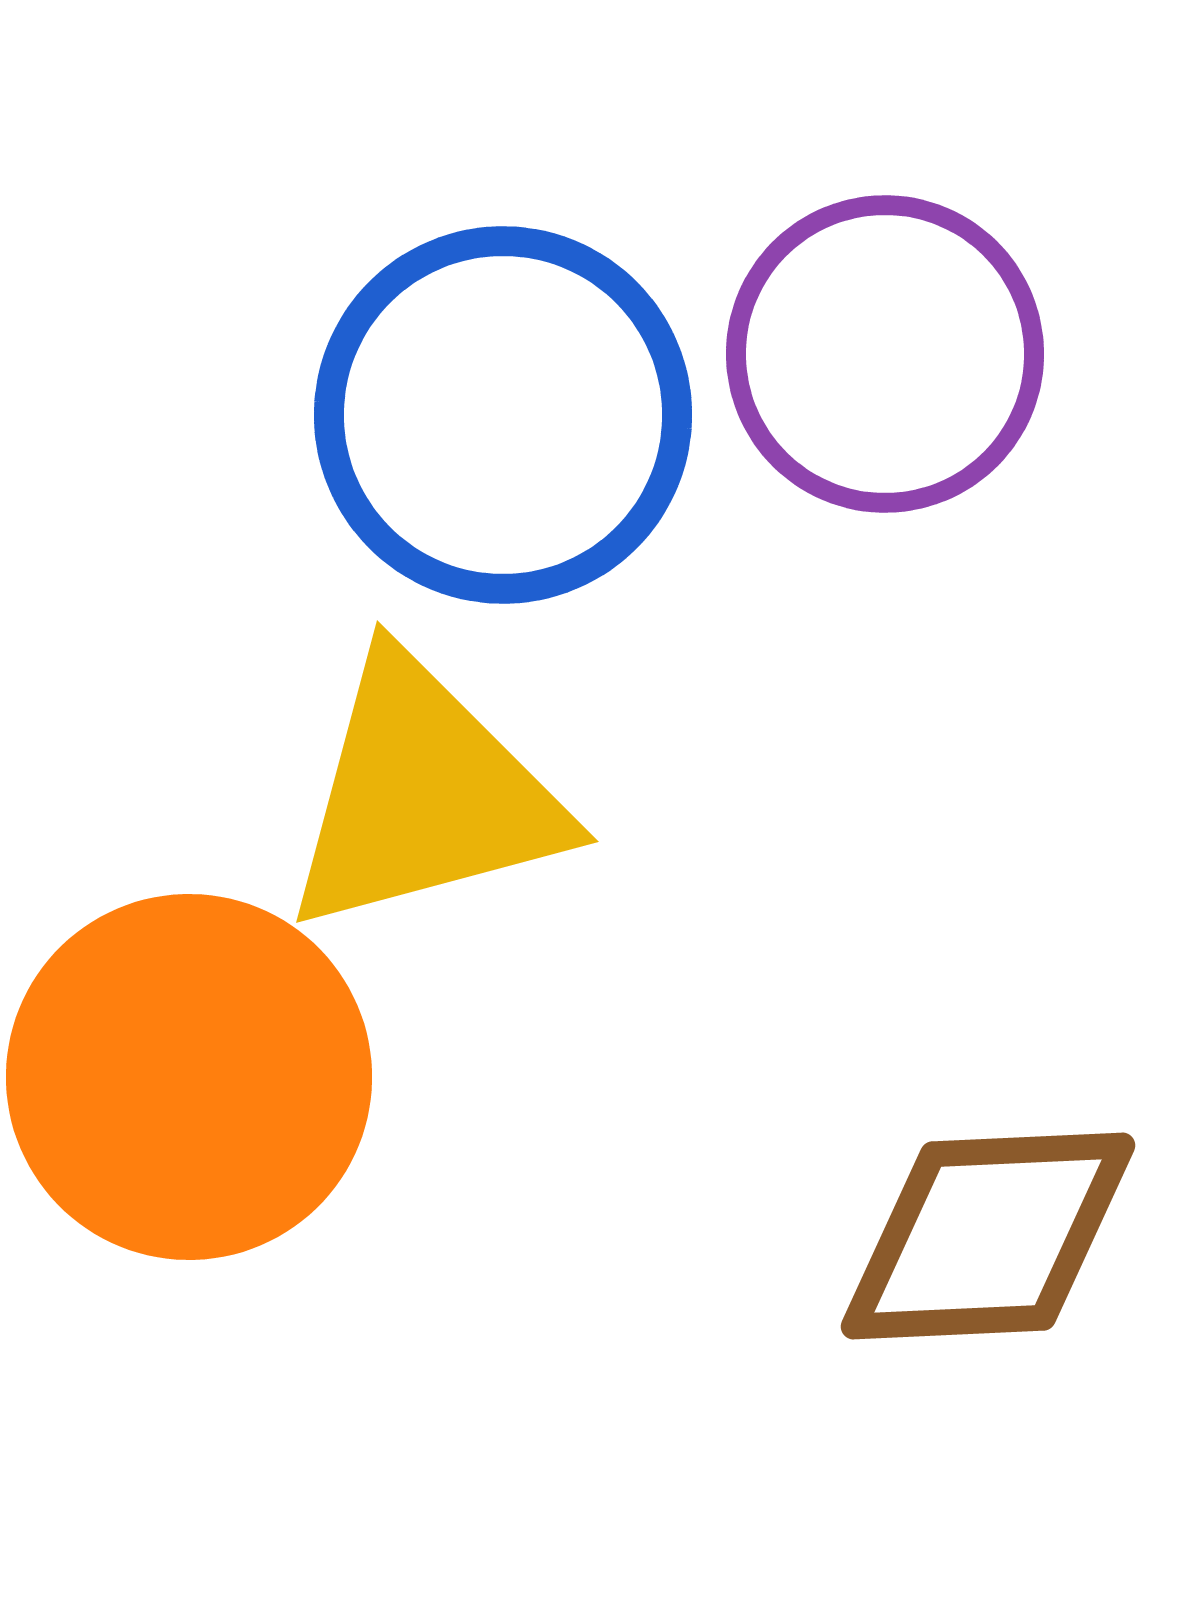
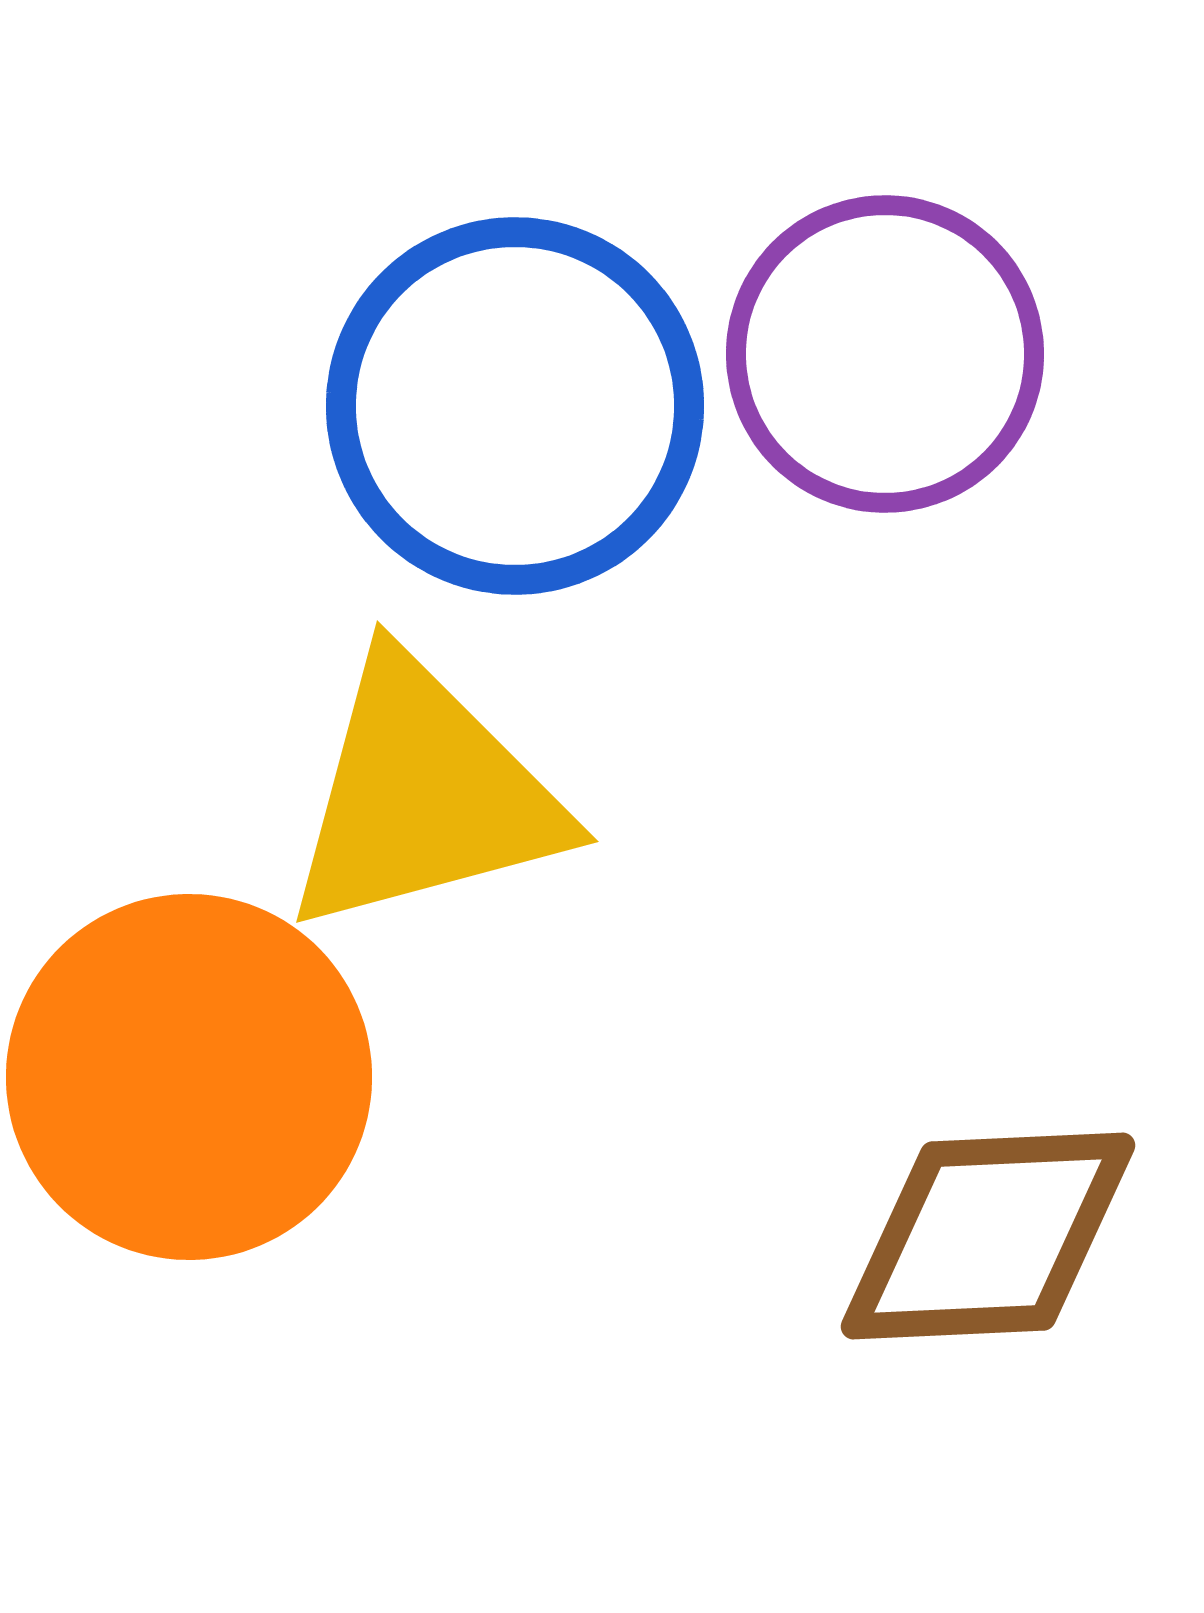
blue circle: moved 12 px right, 9 px up
